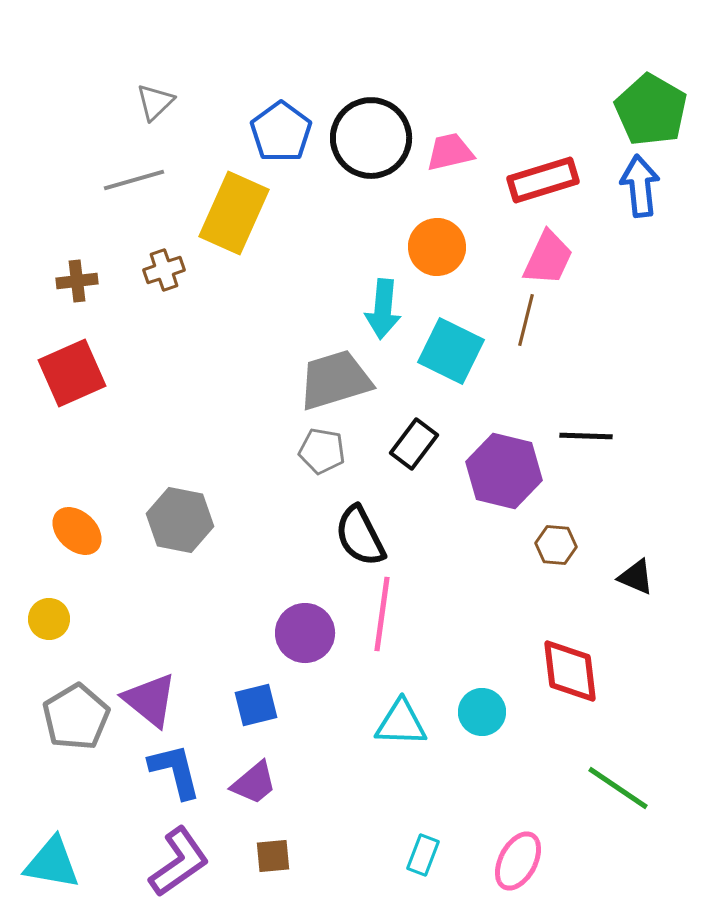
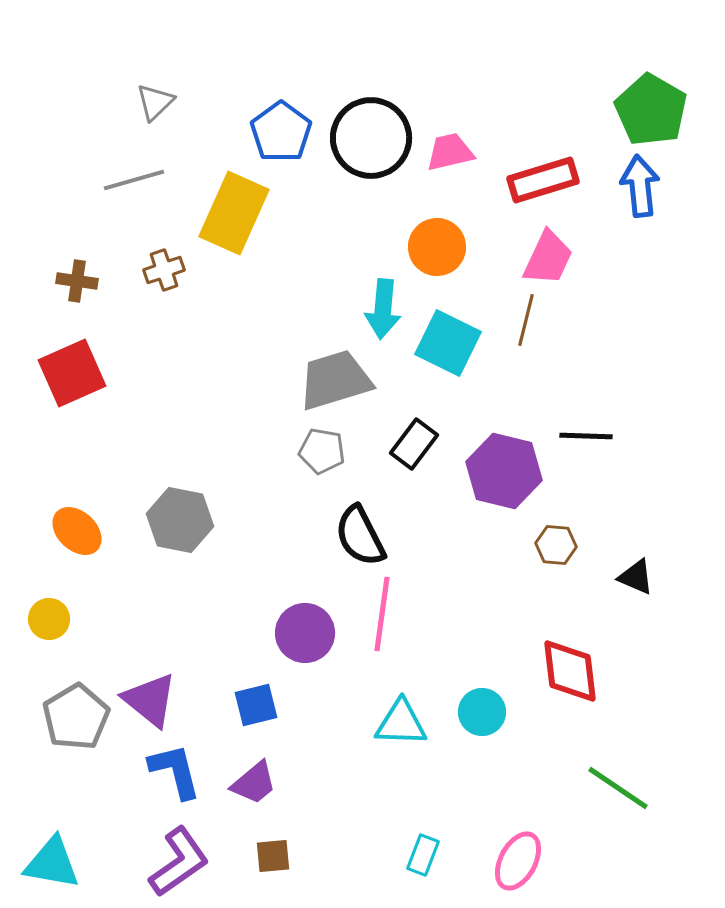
brown cross at (77, 281): rotated 15 degrees clockwise
cyan square at (451, 351): moved 3 px left, 8 px up
